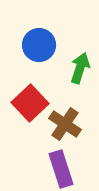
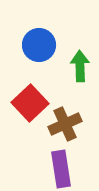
green arrow: moved 2 px up; rotated 20 degrees counterclockwise
brown cross: rotated 32 degrees clockwise
purple rectangle: rotated 9 degrees clockwise
